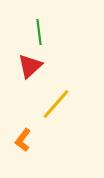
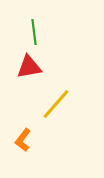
green line: moved 5 px left
red triangle: moved 1 px left, 1 px down; rotated 32 degrees clockwise
